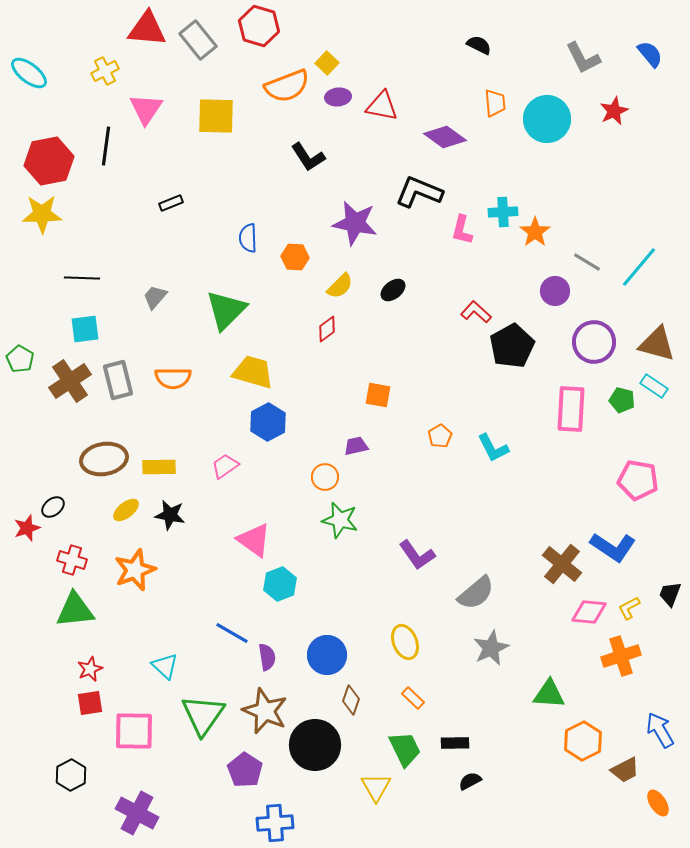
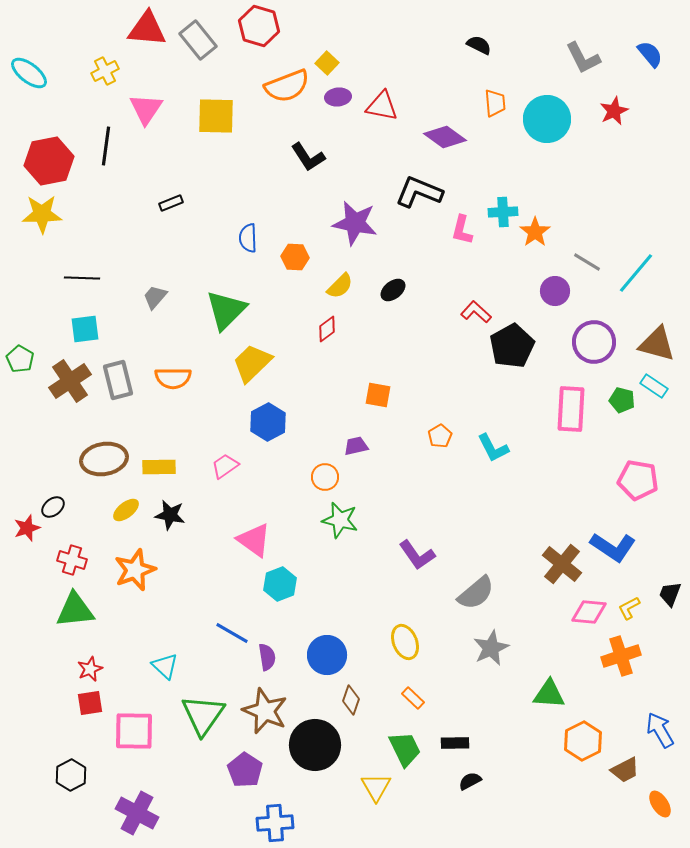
cyan line at (639, 267): moved 3 px left, 6 px down
yellow trapezoid at (253, 372): moved 1 px left, 9 px up; rotated 60 degrees counterclockwise
orange ellipse at (658, 803): moved 2 px right, 1 px down
